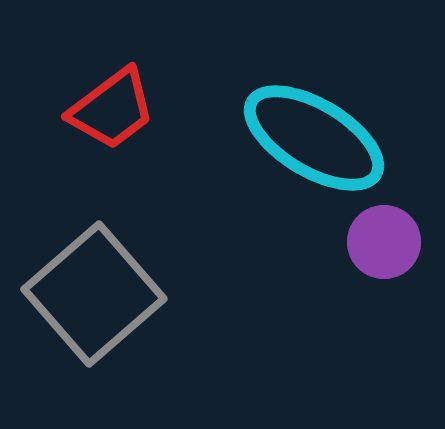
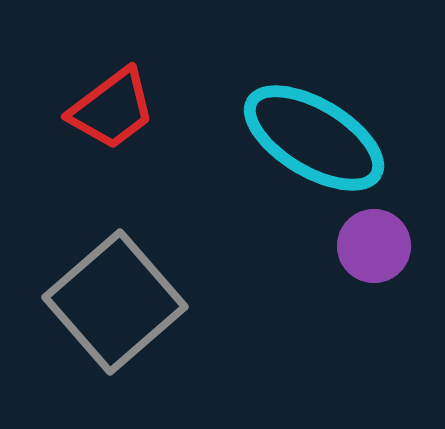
purple circle: moved 10 px left, 4 px down
gray square: moved 21 px right, 8 px down
